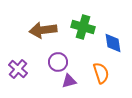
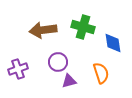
purple cross: rotated 30 degrees clockwise
